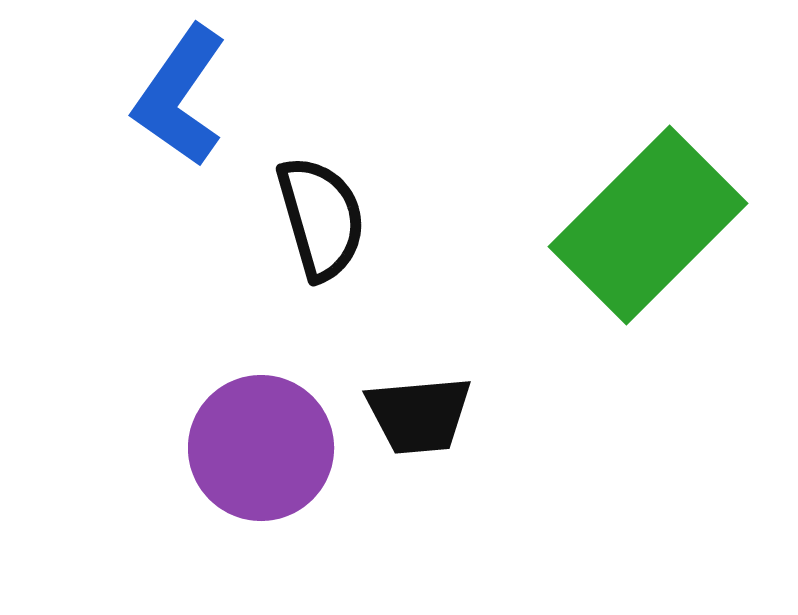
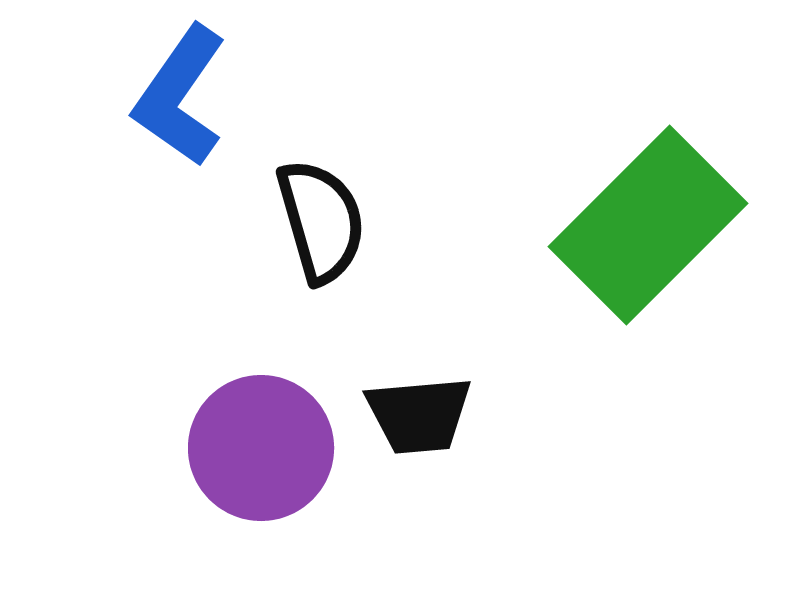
black semicircle: moved 3 px down
